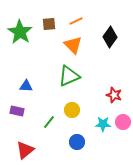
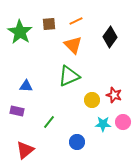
yellow circle: moved 20 px right, 10 px up
